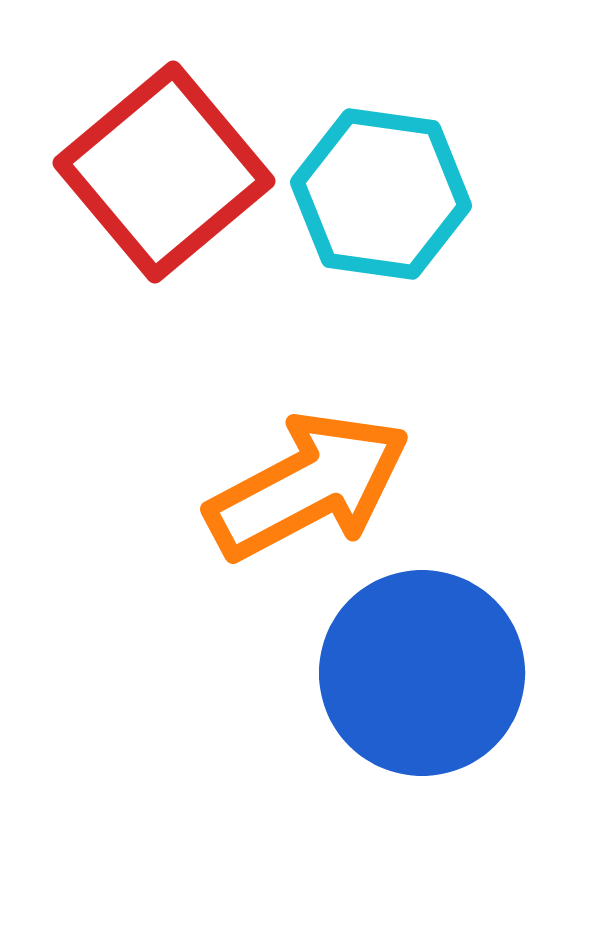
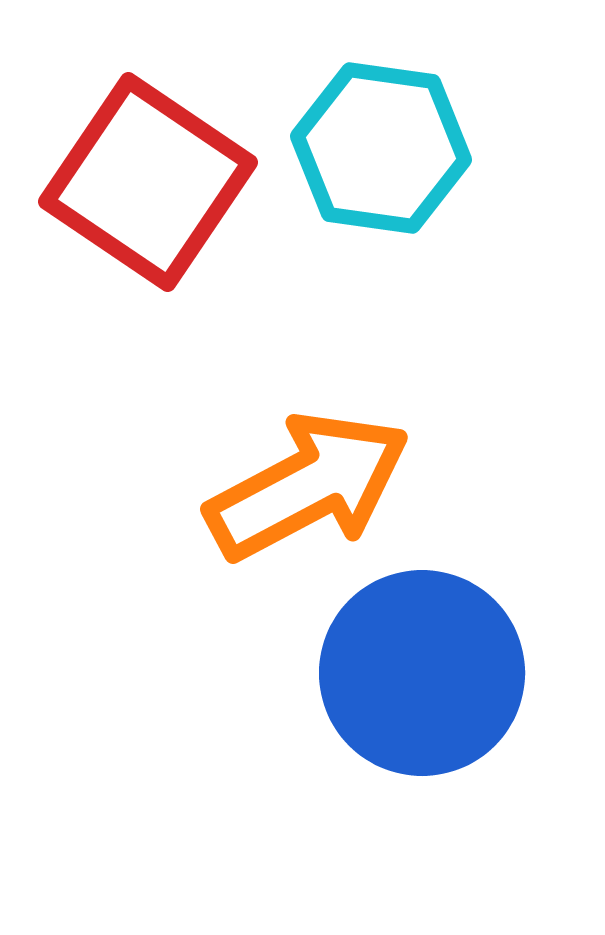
red square: moved 16 px left, 10 px down; rotated 16 degrees counterclockwise
cyan hexagon: moved 46 px up
